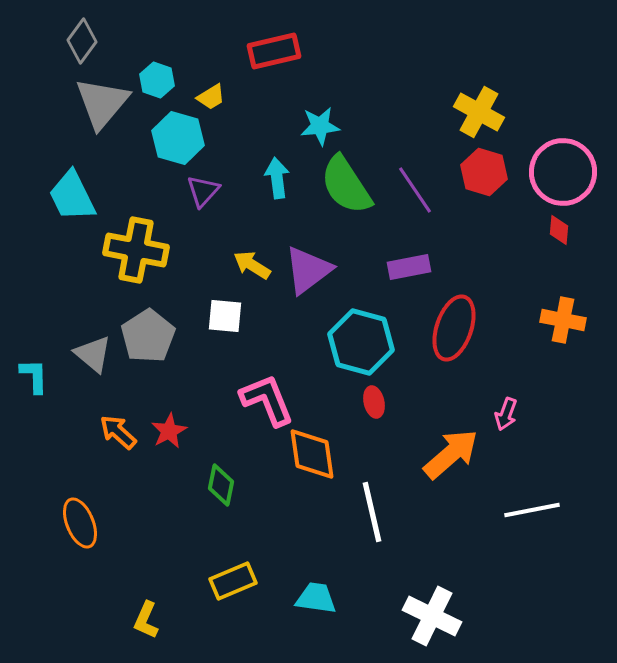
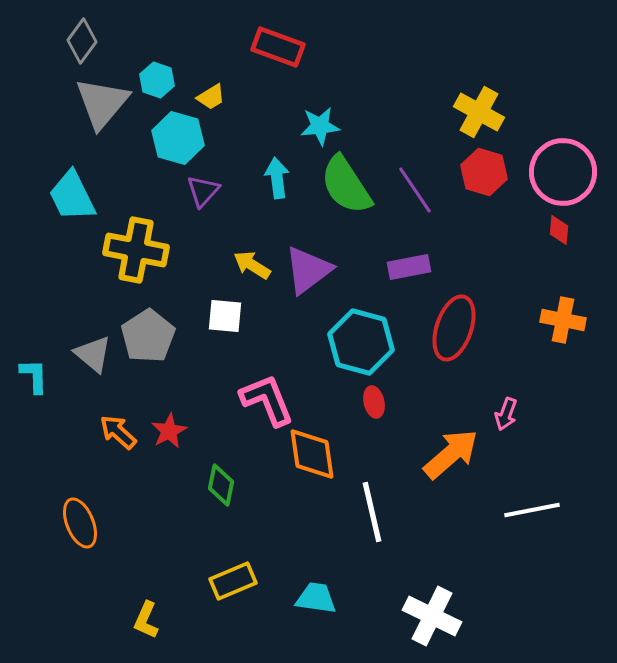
red rectangle at (274, 51): moved 4 px right, 4 px up; rotated 33 degrees clockwise
